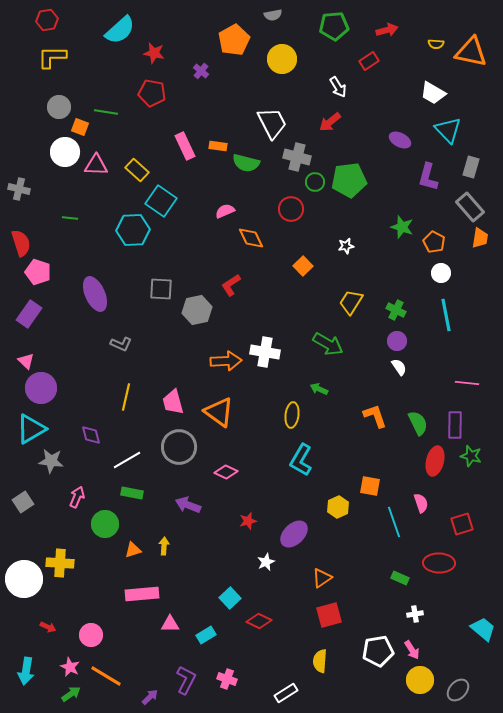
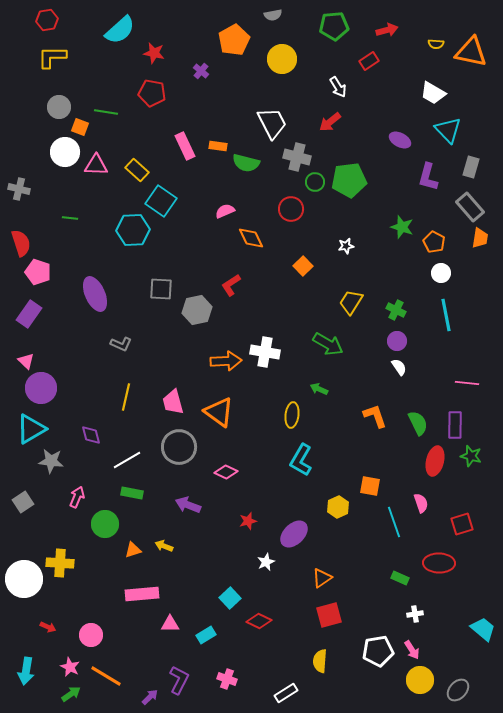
yellow arrow at (164, 546): rotated 72 degrees counterclockwise
purple L-shape at (186, 680): moved 7 px left
